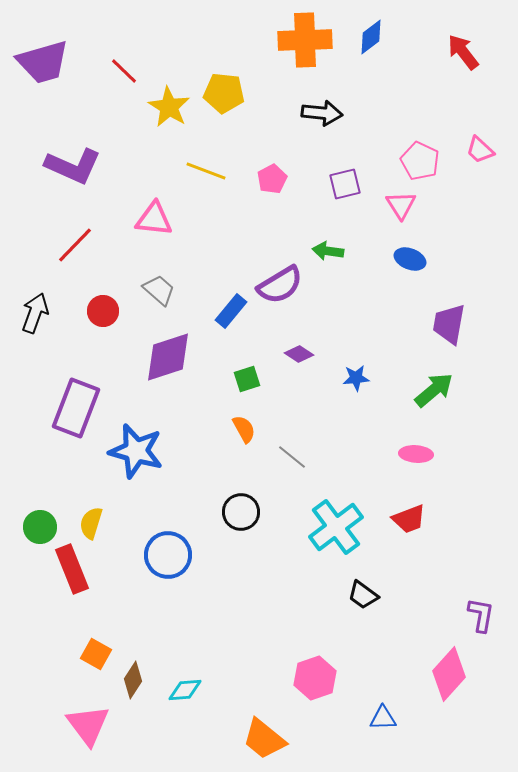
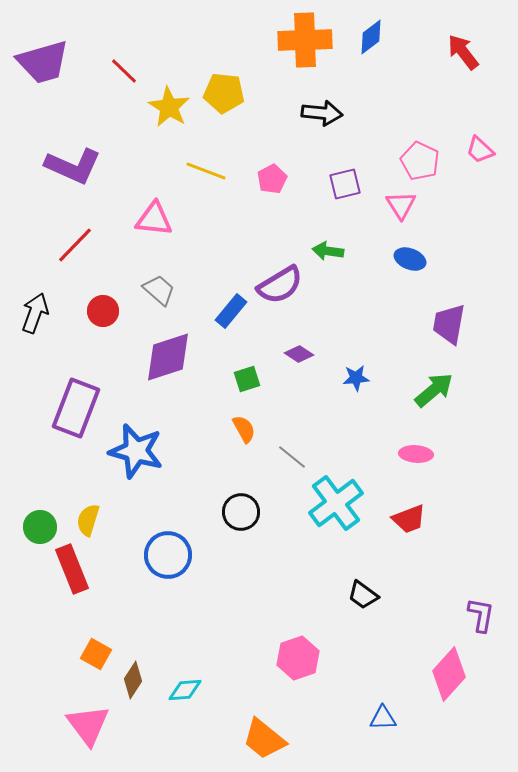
yellow semicircle at (91, 523): moved 3 px left, 3 px up
cyan cross at (336, 527): moved 24 px up
pink hexagon at (315, 678): moved 17 px left, 20 px up
